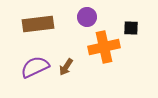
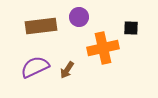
purple circle: moved 8 px left
brown rectangle: moved 3 px right, 2 px down
orange cross: moved 1 px left, 1 px down
brown arrow: moved 1 px right, 3 px down
